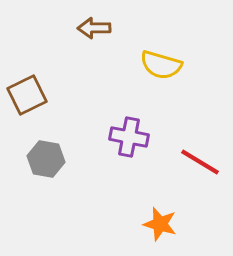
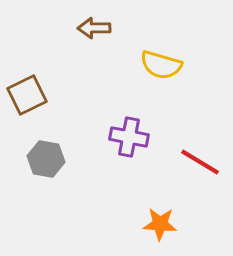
orange star: rotated 12 degrees counterclockwise
